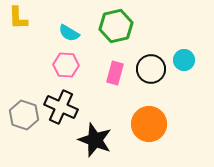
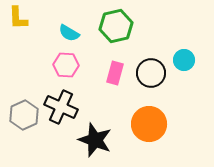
black circle: moved 4 px down
gray hexagon: rotated 16 degrees clockwise
